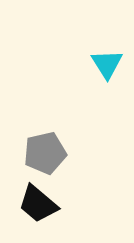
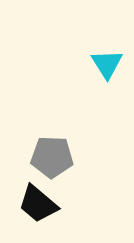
gray pentagon: moved 7 px right, 4 px down; rotated 15 degrees clockwise
